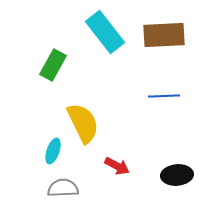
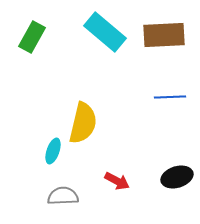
cyan rectangle: rotated 12 degrees counterclockwise
green rectangle: moved 21 px left, 28 px up
blue line: moved 6 px right, 1 px down
yellow semicircle: rotated 39 degrees clockwise
red arrow: moved 15 px down
black ellipse: moved 2 px down; rotated 12 degrees counterclockwise
gray semicircle: moved 8 px down
